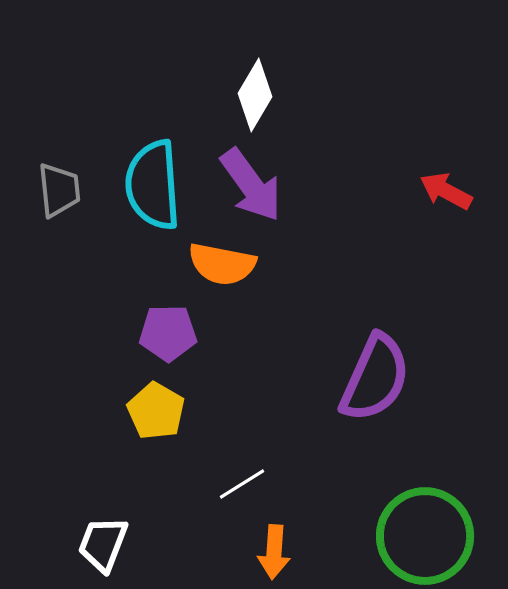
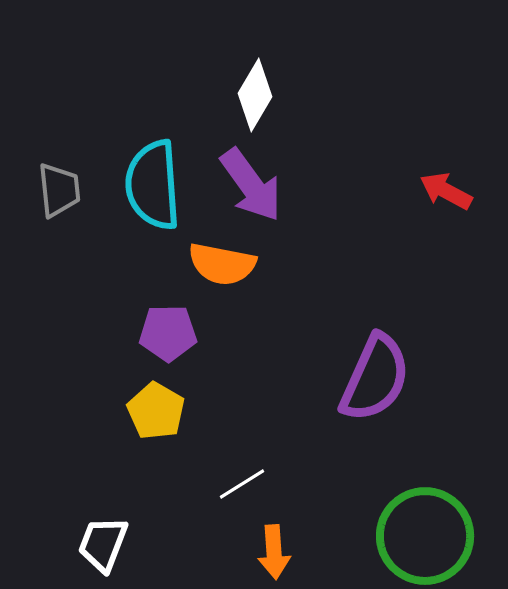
orange arrow: rotated 8 degrees counterclockwise
